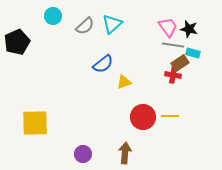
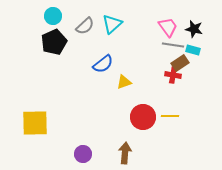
black star: moved 5 px right
black pentagon: moved 37 px right
cyan rectangle: moved 3 px up
